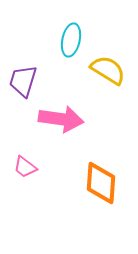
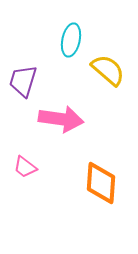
yellow semicircle: rotated 9 degrees clockwise
